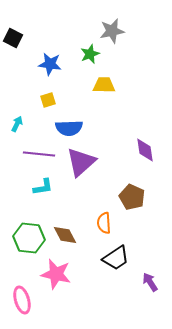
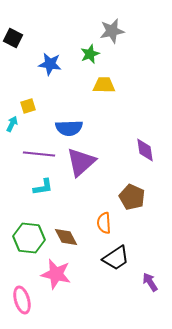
yellow square: moved 20 px left, 6 px down
cyan arrow: moved 5 px left
brown diamond: moved 1 px right, 2 px down
